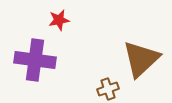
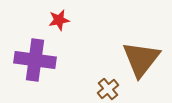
brown triangle: rotated 9 degrees counterclockwise
brown cross: rotated 20 degrees counterclockwise
